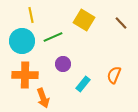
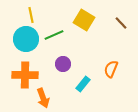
green line: moved 1 px right, 2 px up
cyan circle: moved 4 px right, 2 px up
orange semicircle: moved 3 px left, 6 px up
